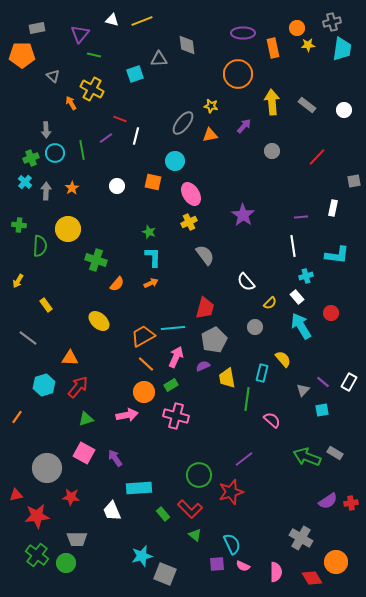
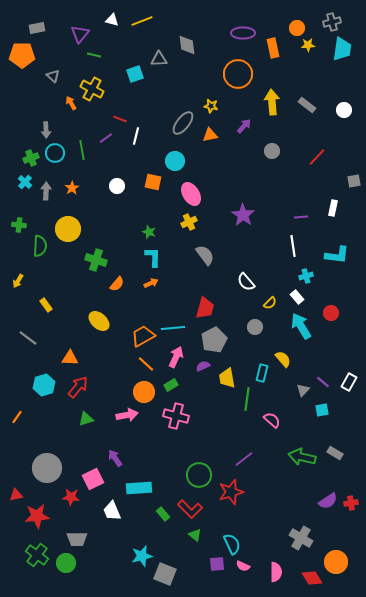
pink square at (84, 453): moved 9 px right, 26 px down; rotated 35 degrees clockwise
green arrow at (307, 457): moved 5 px left; rotated 8 degrees counterclockwise
